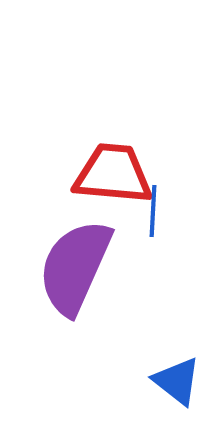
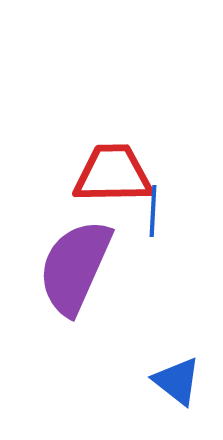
red trapezoid: rotated 6 degrees counterclockwise
